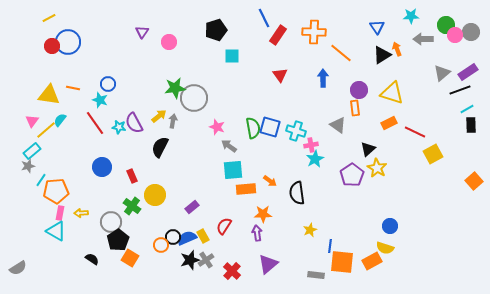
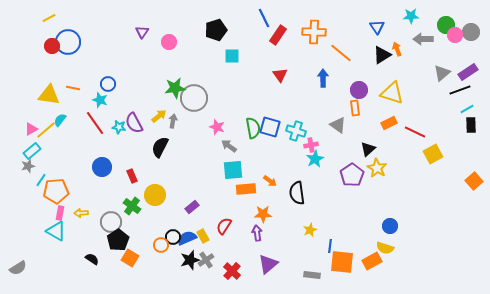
pink triangle at (32, 121): moved 1 px left, 8 px down; rotated 24 degrees clockwise
gray rectangle at (316, 275): moved 4 px left
